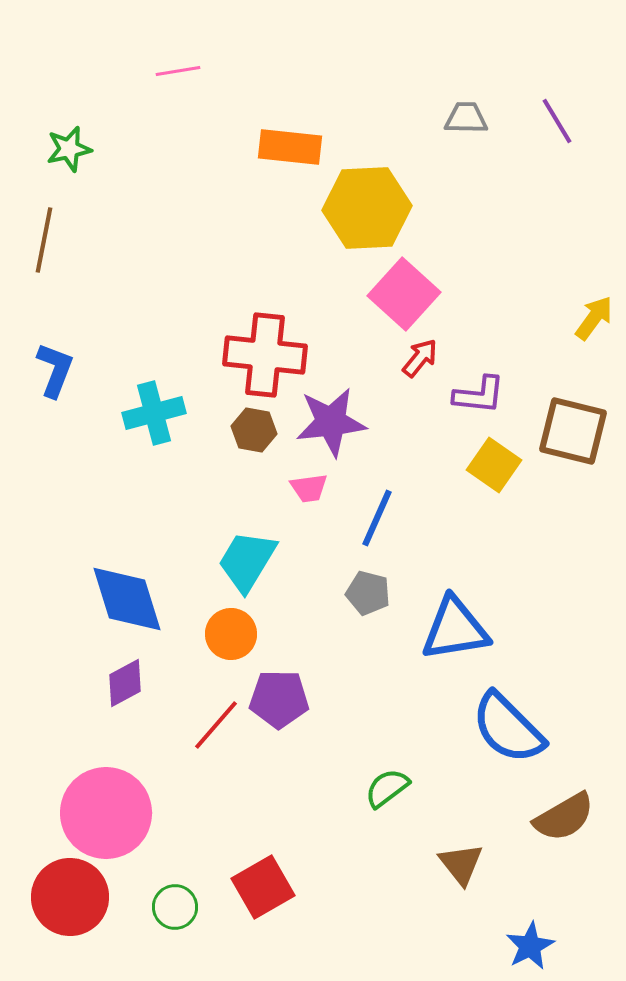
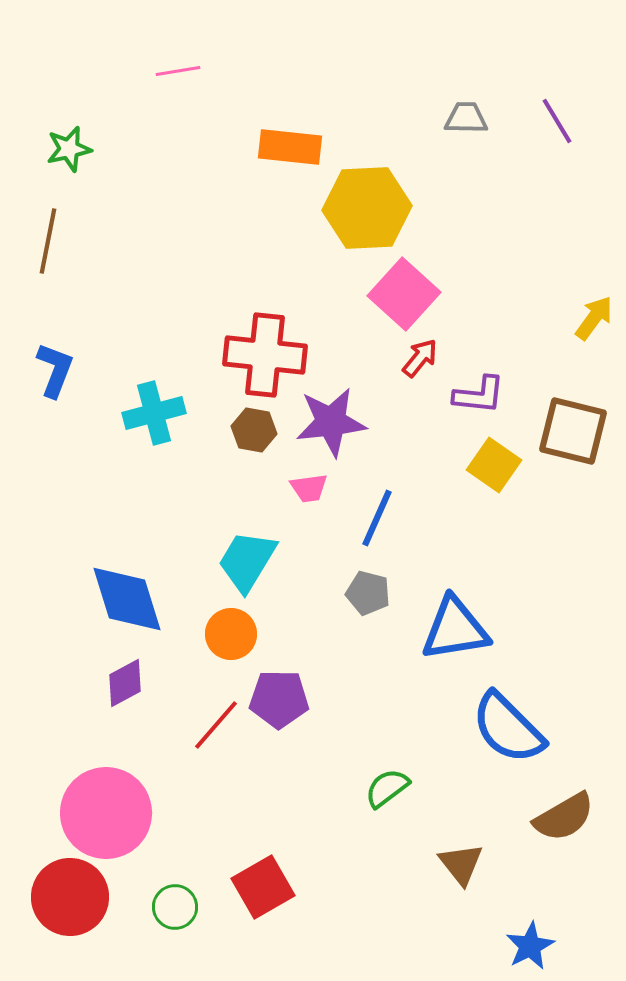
brown line: moved 4 px right, 1 px down
